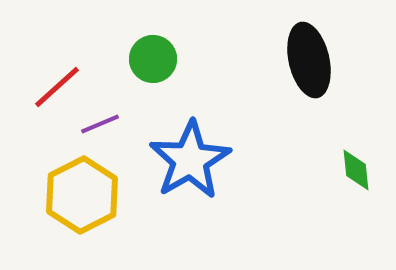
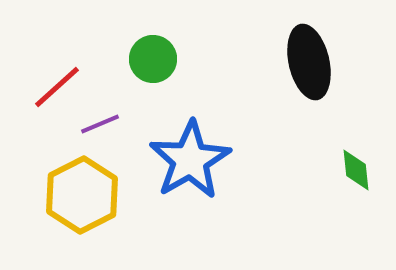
black ellipse: moved 2 px down
